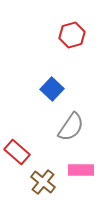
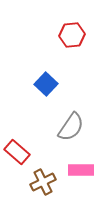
red hexagon: rotated 10 degrees clockwise
blue square: moved 6 px left, 5 px up
brown cross: rotated 25 degrees clockwise
